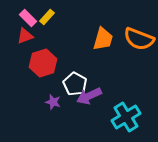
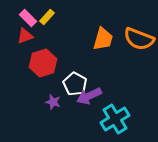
cyan cross: moved 11 px left, 2 px down
